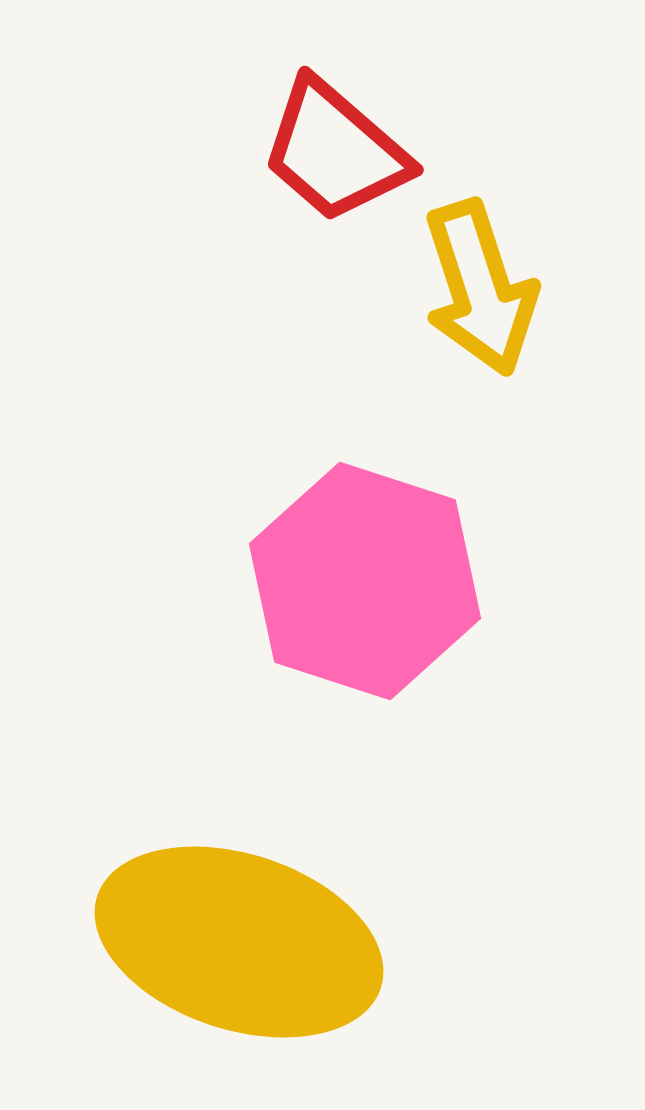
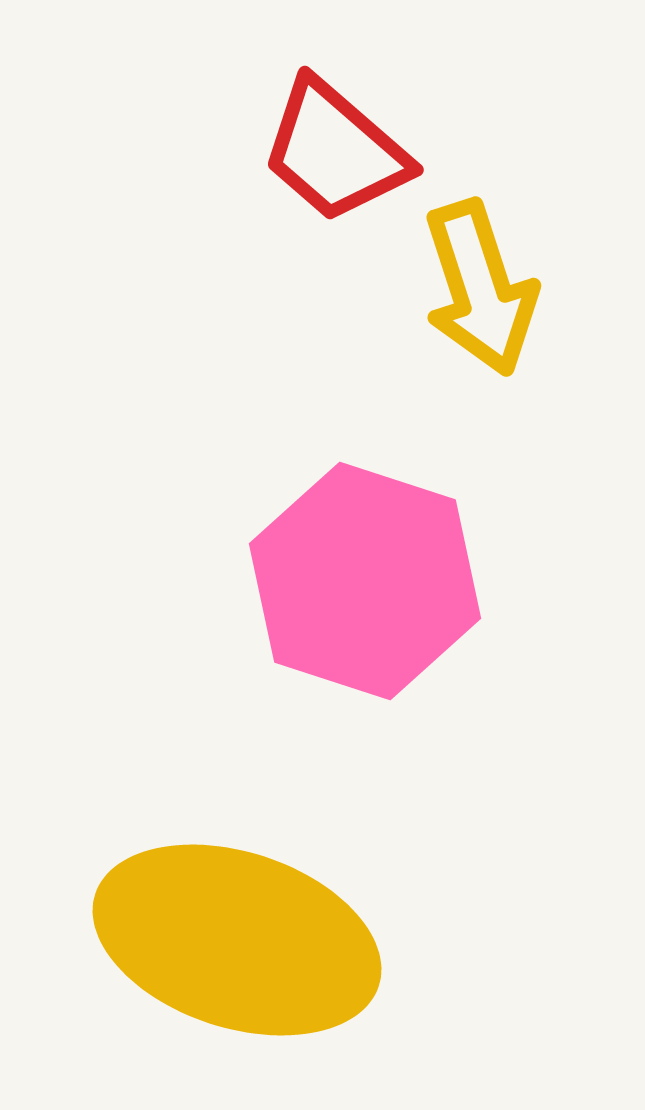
yellow ellipse: moved 2 px left, 2 px up
